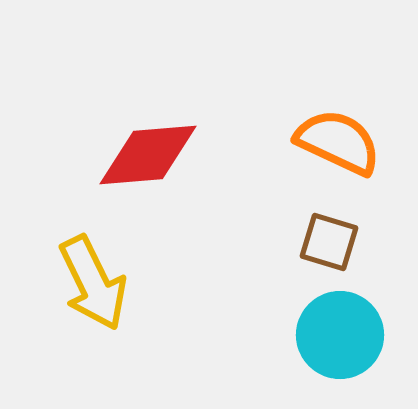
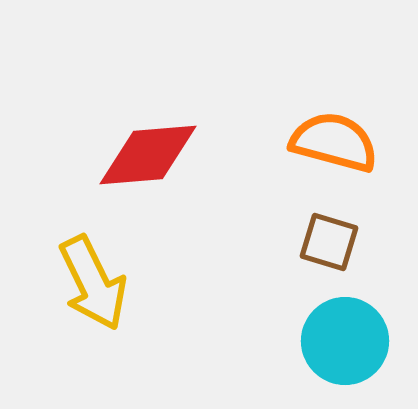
orange semicircle: moved 4 px left; rotated 10 degrees counterclockwise
cyan circle: moved 5 px right, 6 px down
